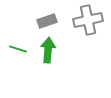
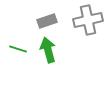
green arrow: rotated 20 degrees counterclockwise
